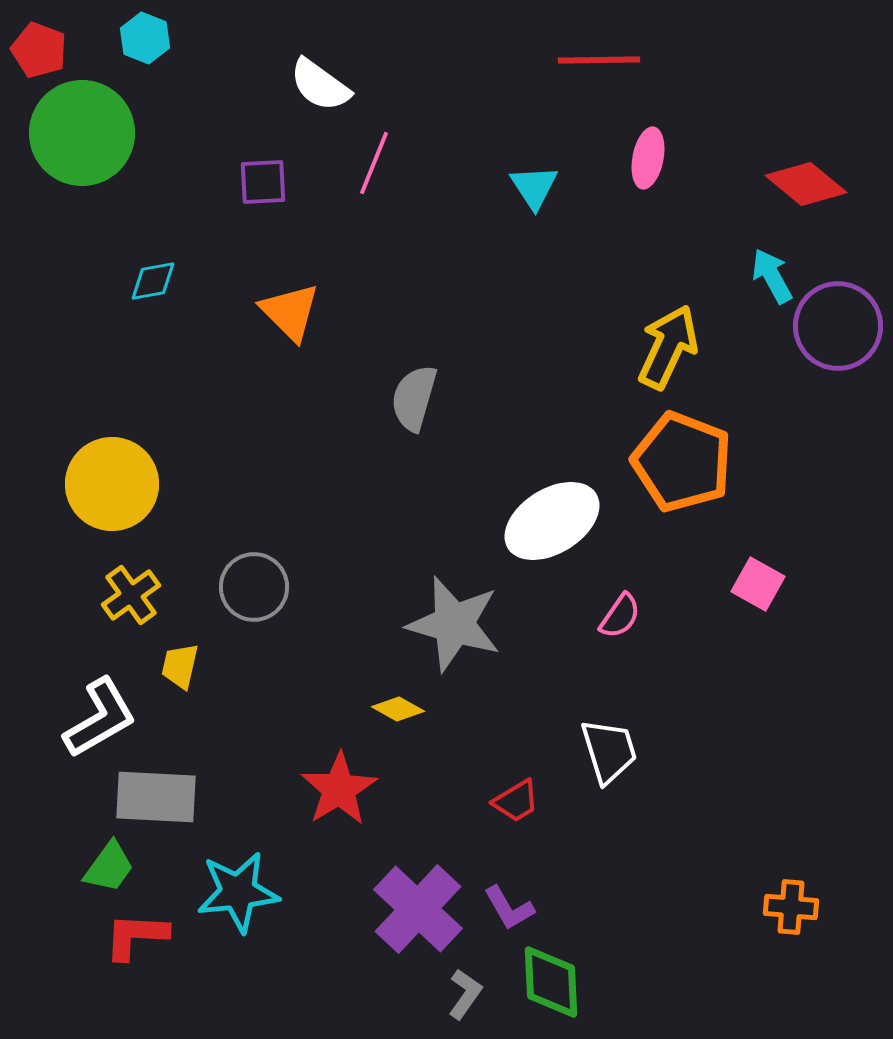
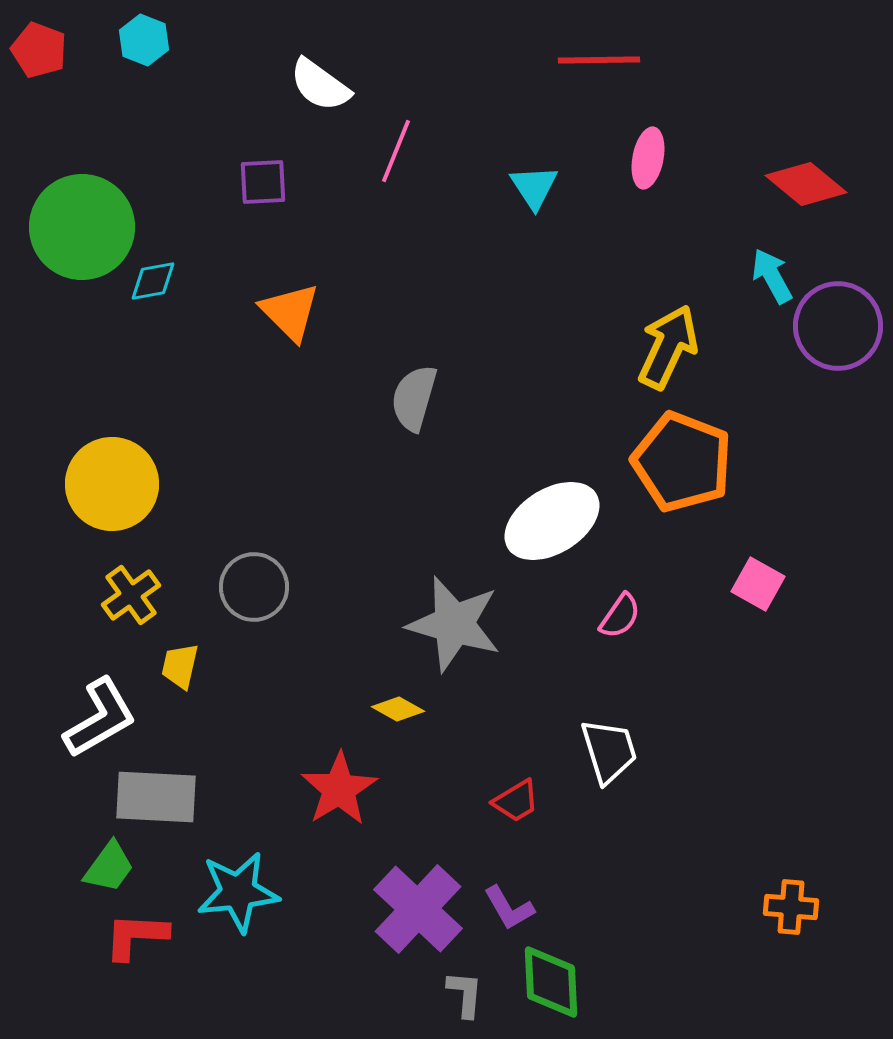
cyan hexagon: moved 1 px left, 2 px down
green circle: moved 94 px down
pink line: moved 22 px right, 12 px up
gray L-shape: rotated 30 degrees counterclockwise
